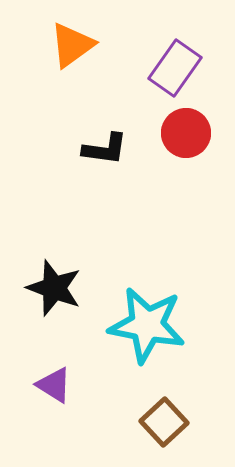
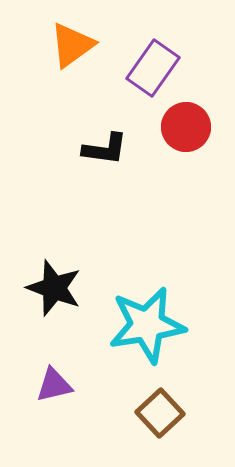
purple rectangle: moved 22 px left
red circle: moved 6 px up
cyan star: rotated 20 degrees counterclockwise
purple triangle: rotated 45 degrees counterclockwise
brown square: moved 4 px left, 9 px up
